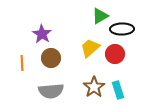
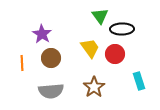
green triangle: rotated 36 degrees counterclockwise
yellow trapezoid: rotated 95 degrees clockwise
cyan rectangle: moved 21 px right, 9 px up
